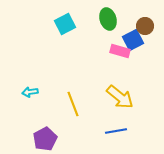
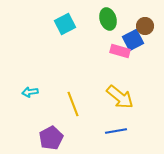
purple pentagon: moved 6 px right, 1 px up
